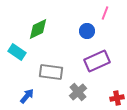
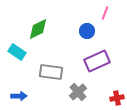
blue arrow: moved 8 px left; rotated 49 degrees clockwise
